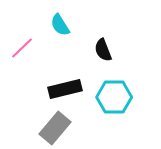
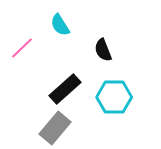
black rectangle: rotated 28 degrees counterclockwise
